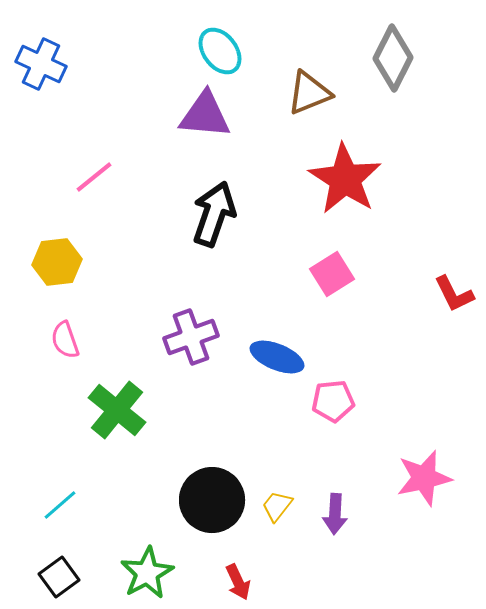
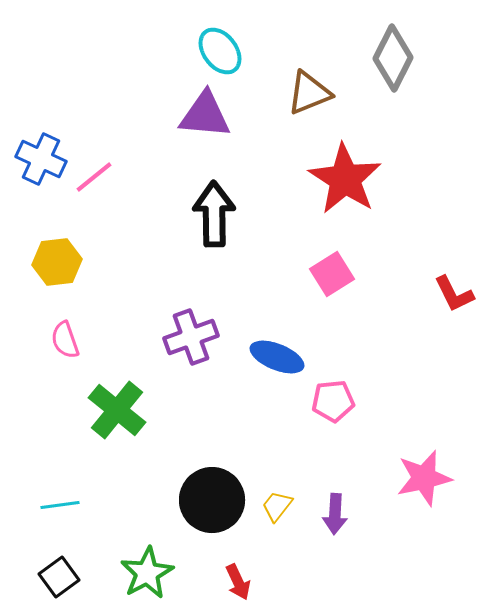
blue cross: moved 95 px down
black arrow: rotated 20 degrees counterclockwise
cyan line: rotated 33 degrees clockwise
